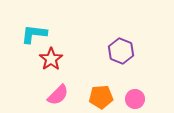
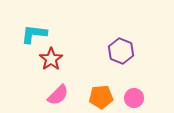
pink circle: moved 1 px left, 1 px up
